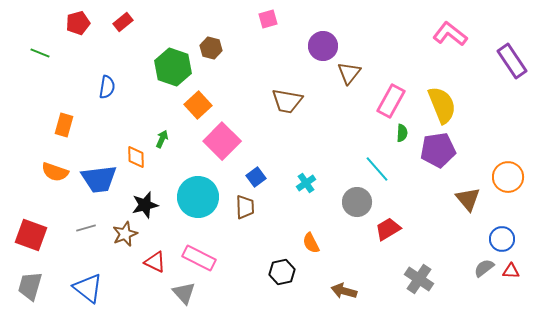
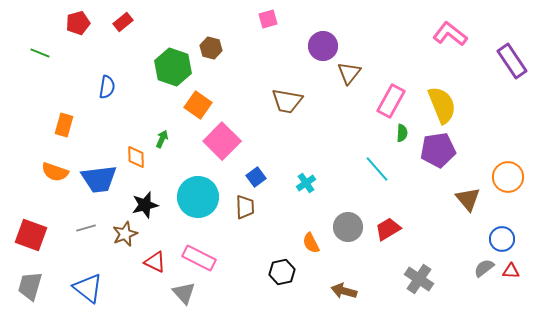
orange square at (198, 105): rotated 12 degrees counterclockwise
gray circle at (357, 202): moved 9 px left, 25 px down
